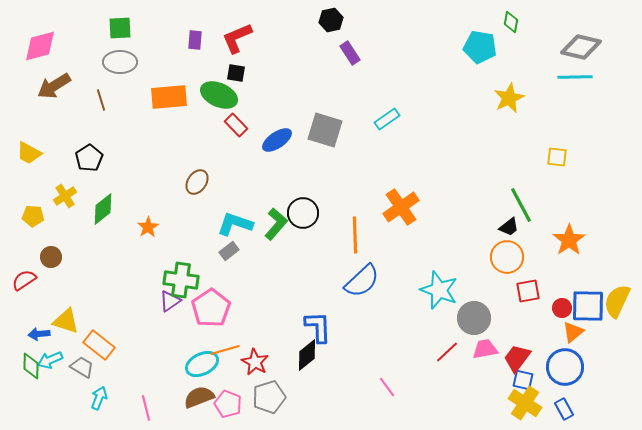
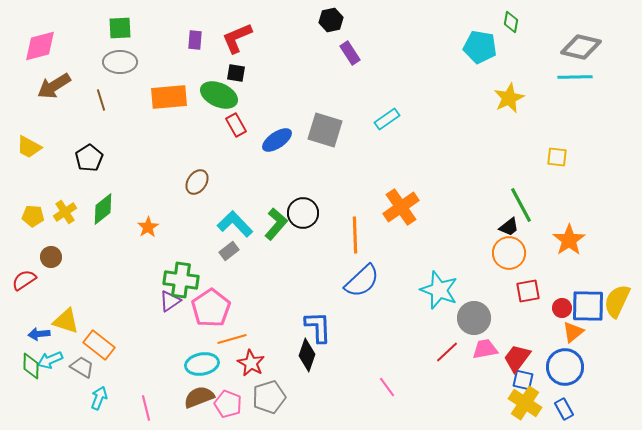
red rectangle at (236, 125): rotated 15 degrees clockwise
yellow trapezoid at (29, 153): moved 6 px up
yellow cross at (65, 196): moved 16 px down
cyan L-shape at (235, 224): rotated 27 degrees clockwise
orange circle at (507, 257): moved 2 px right, 4 px up
orange line at (225, 350): moved 7 px right, 11 px up
black diamond at (307, 355): rotated 32 degrees counterclockwise
red star at (255, 362): moved 4 px left, 1 px down
cyan ellipse at (202, 364): rotated 16 degrees clockwise
